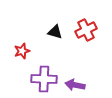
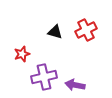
red star: moved 3 px down
purple cross: moved 2 px up; rotated 15 degrees counterclockwise
